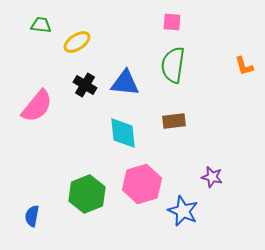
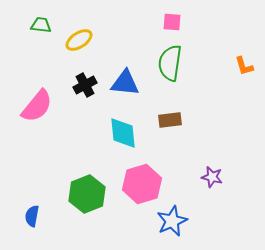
yellow ellipse: moved 2 px right, 2 px up
green semicircle: moved 3 px left, 2 px up
black cross: rotated 30 degrees clockwise
brown rectangle: moved 4 px left, 1 px up
blue star: moved 11 px left, 10 px down; rotated 24 degrees clockwise
